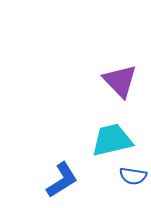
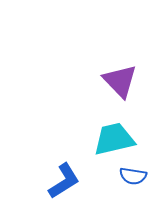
cyan trapezoid: moved 2 px right, 1 px up
blue L-shape: moved 2 px right, 1 px down
